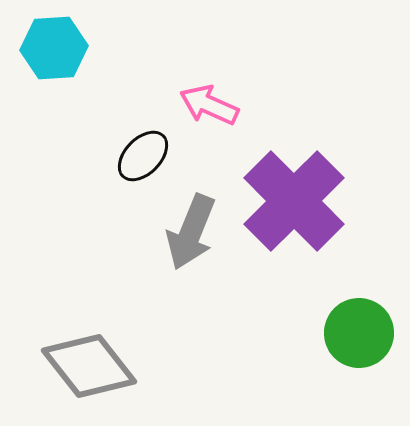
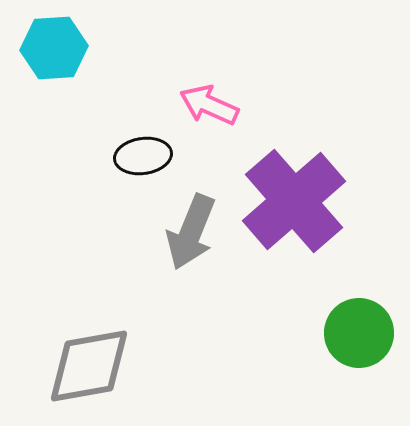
black ellipse: rotated 38 degrees clockwise
purple cross: rotated 4 degrees clockwise
gray diamond: rotated 62 degrees counterclockwise
